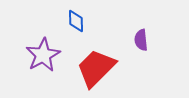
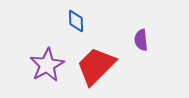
purple star: moved 4 px right, 10 px down
red trapezoid: moved 2 px up
